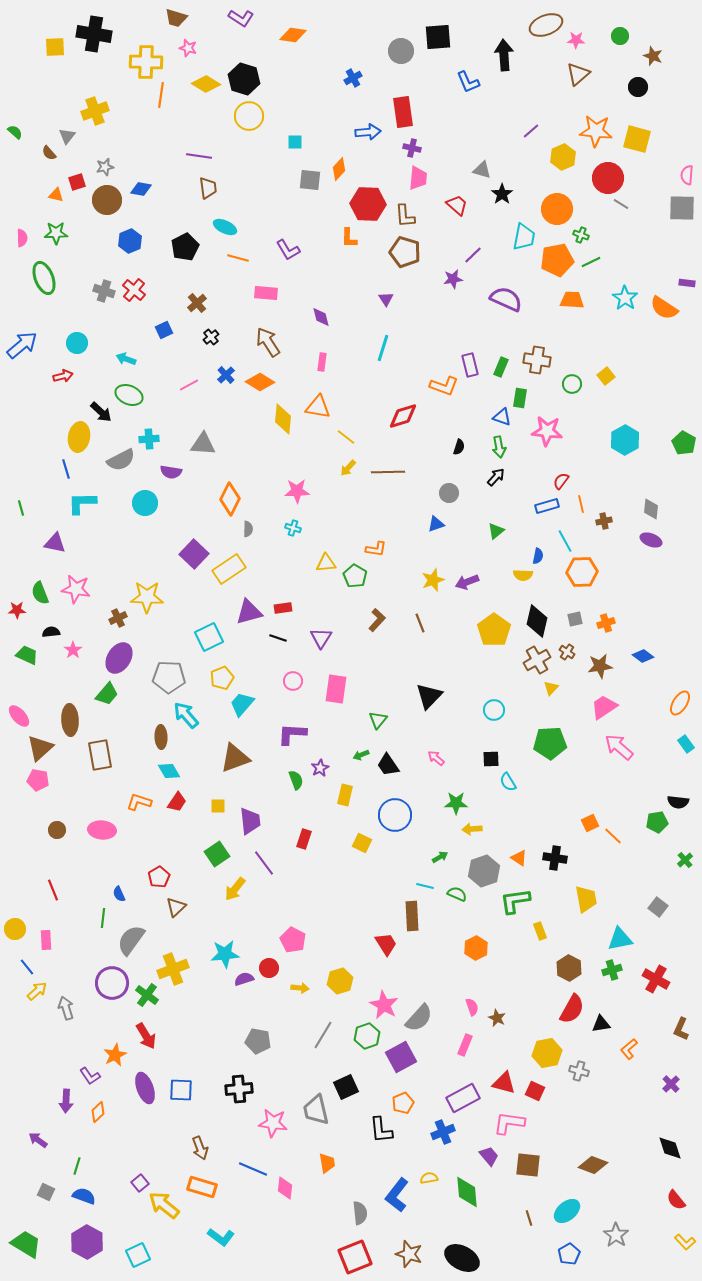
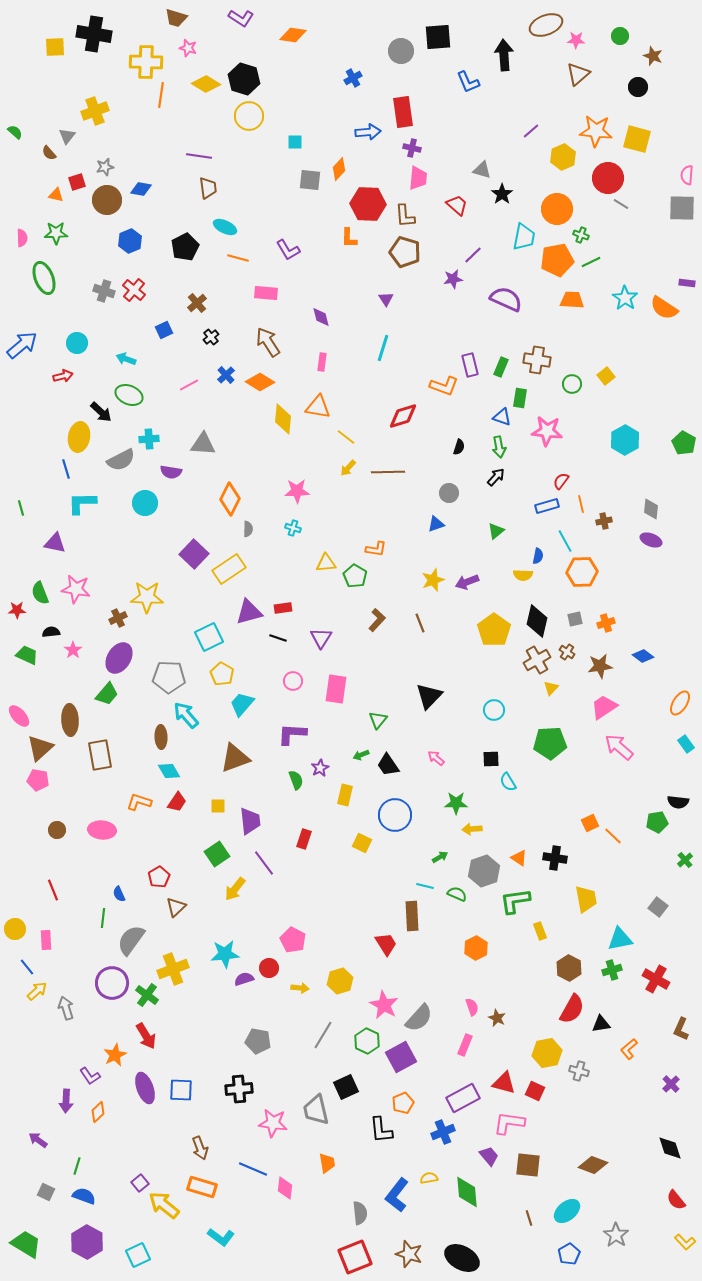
yellow pentagon at (222, 678): moved 4 px up; rotated 20 degrees counterclockwise
green hexagon at (367, 1036): moved 5 px down; rotated 15 degrees counterclockwise
